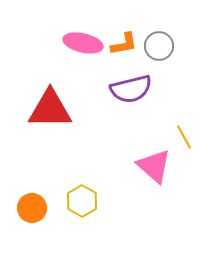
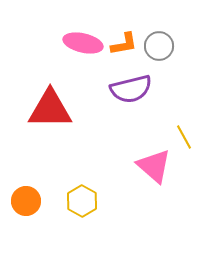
orange circle: moved 6 px left, 7 px up
